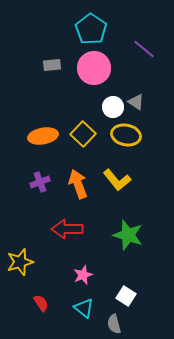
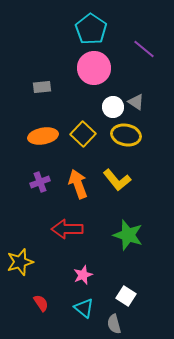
gray rectangle: moved 10 px left, 22 px down
